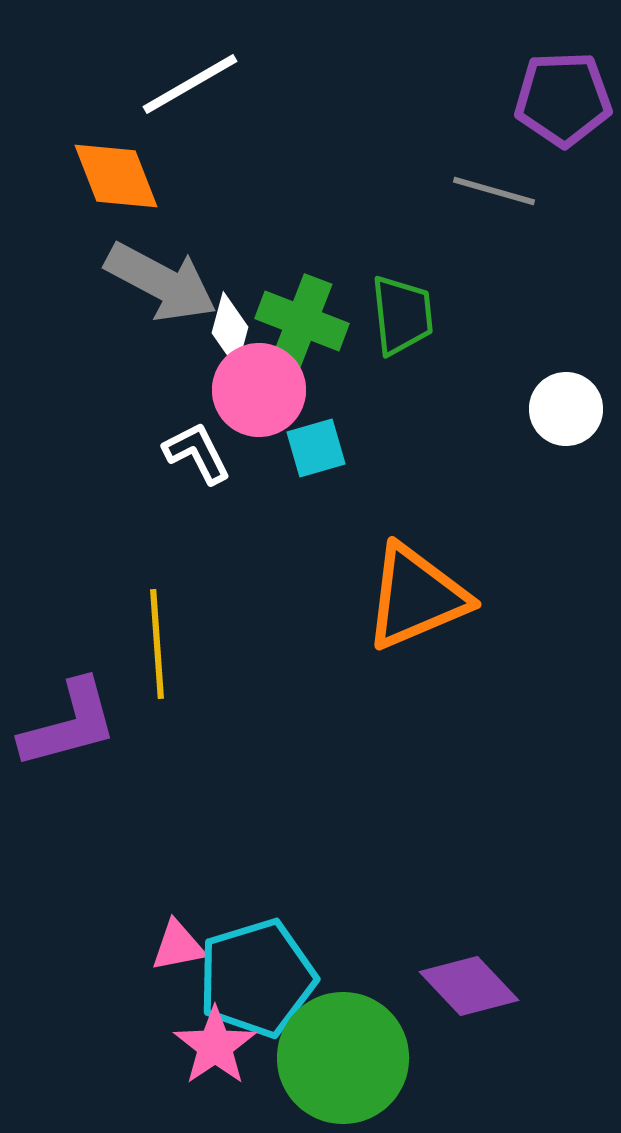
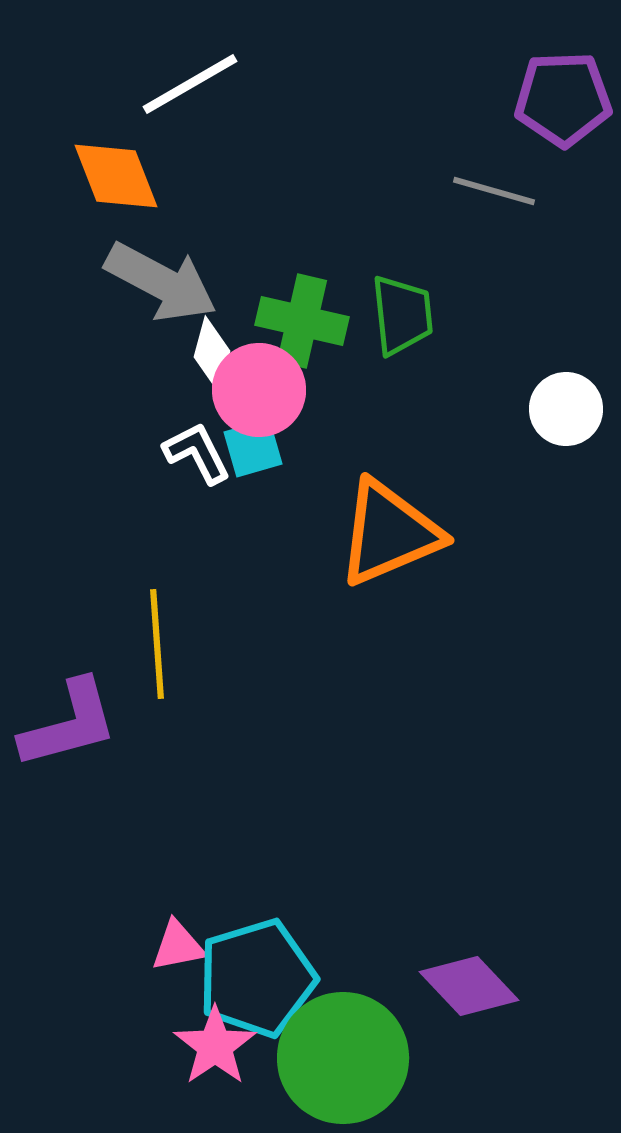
green cross: rotated 8 degrees counterclockwise
white diamond: moved 18 px left, 24 px down
cyan square: moved 63 px left
orange triangle: moved 27 px left, 64 px up
